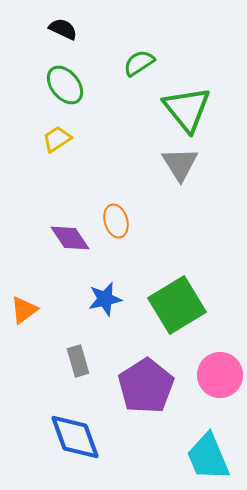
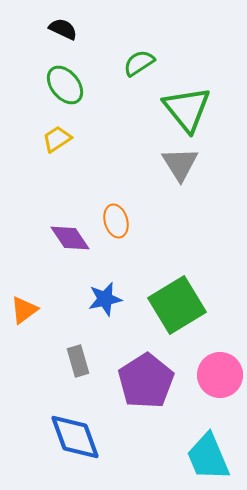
purple pentagon: moved 5 px up
